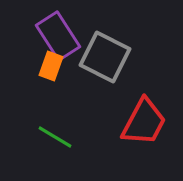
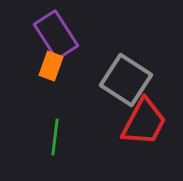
purple rectangle: moved 2 px left, 1 px up
gray square: moved 21 px right, 23 px down; rotated 6 degrees clockwise
green line: rotated 66 degrees clockwise
